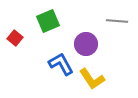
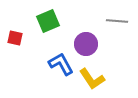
red square: rotated 28 degrees counterclockwise
